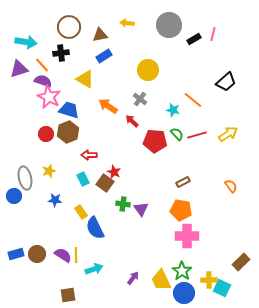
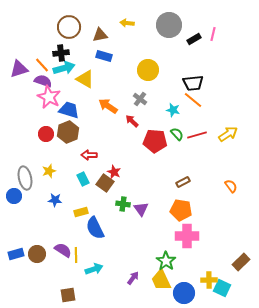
cyan arrow at (26, 42): moved 38 px right, 26 px down; rotated 25 degrees counterclockwise
blue rectangle at (104, 56): rotated 49 degrees clockwise
black trapezoid at (226, 82): moved 33 px left, 1 px down; rotated 35 degrees clockwise
yellow rectangle at (81, 212): rotated 72 degrees counterclockwise
purple semicircle at (63, 255): moved 5 px up
green star at (182, 271): moved 16 px left, 10 px up
